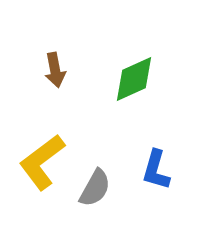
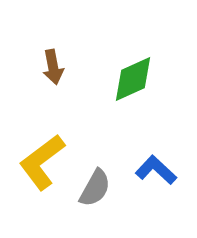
brown arrow: moved 2 px left, 3 px up
green diamond: moved 1 px left
blue L-shape: rotated 117 degrees clockwise
